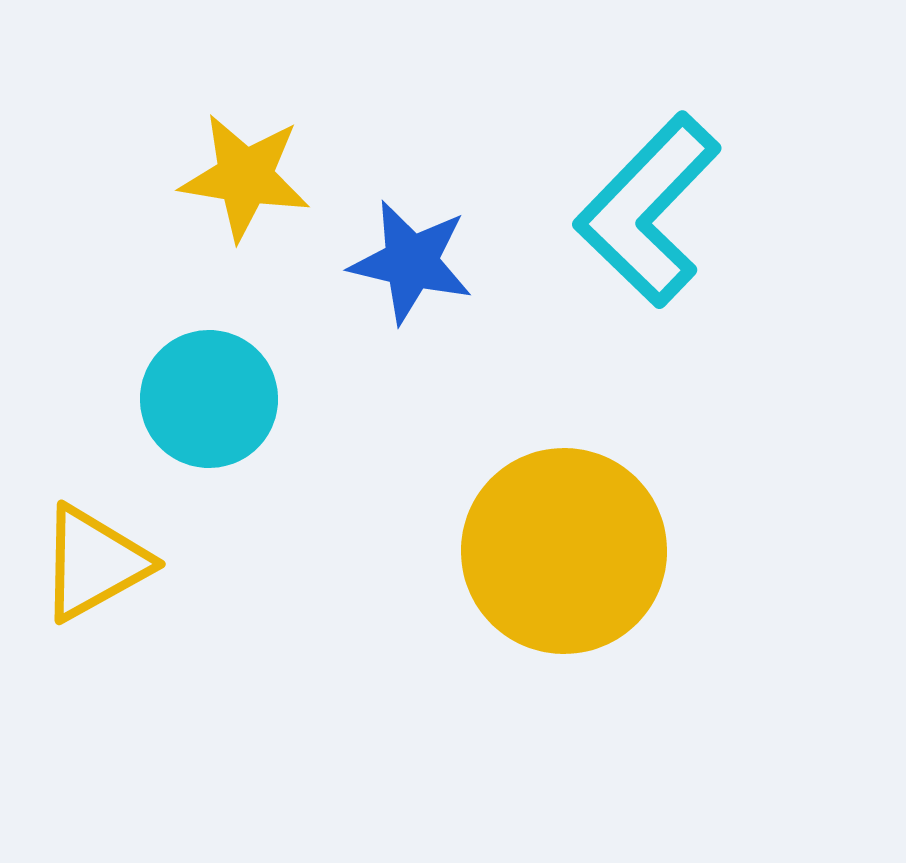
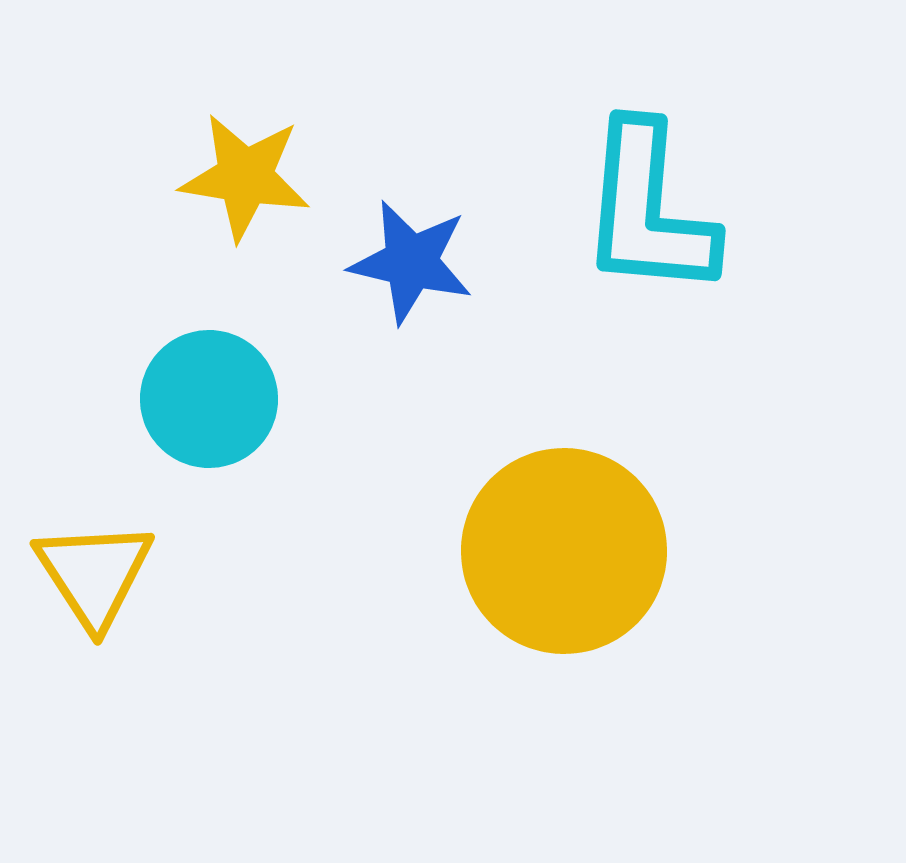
cyan L-shape: rotated 39 degrees counterclockwise
yellow triangle: moved 11 px down; rotated 34 degrees counterclockwise
